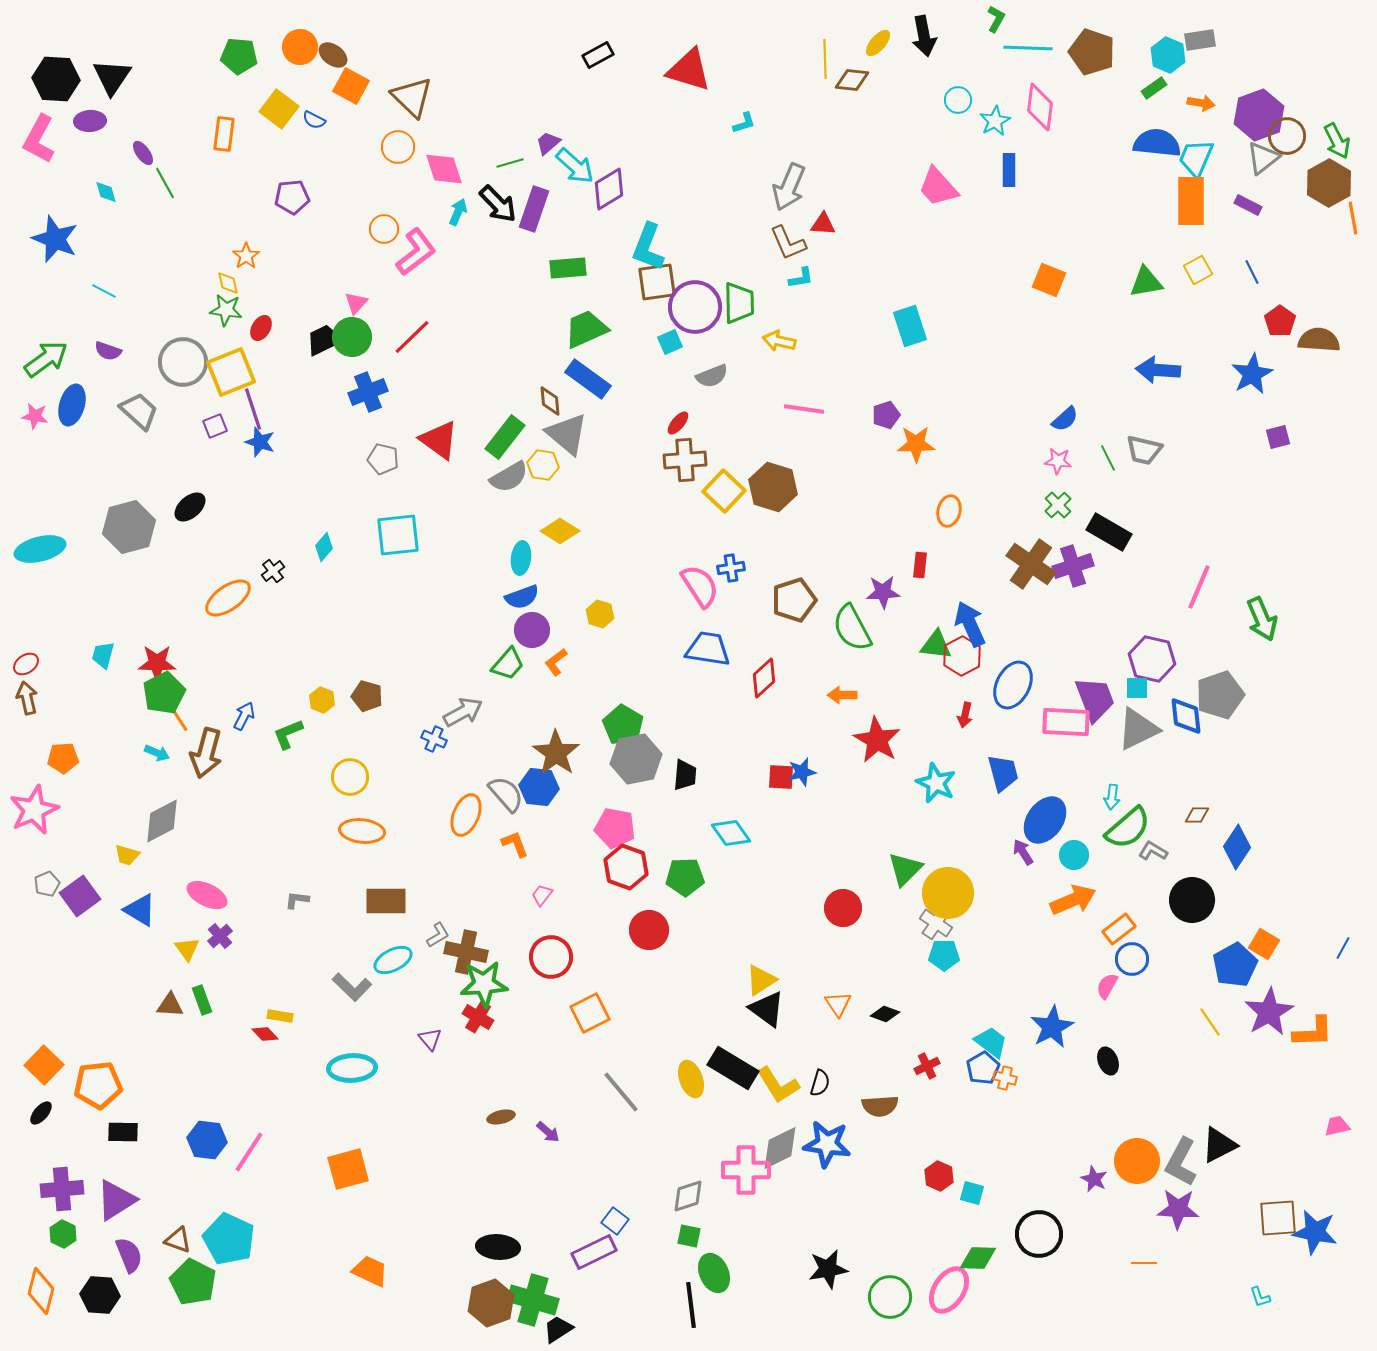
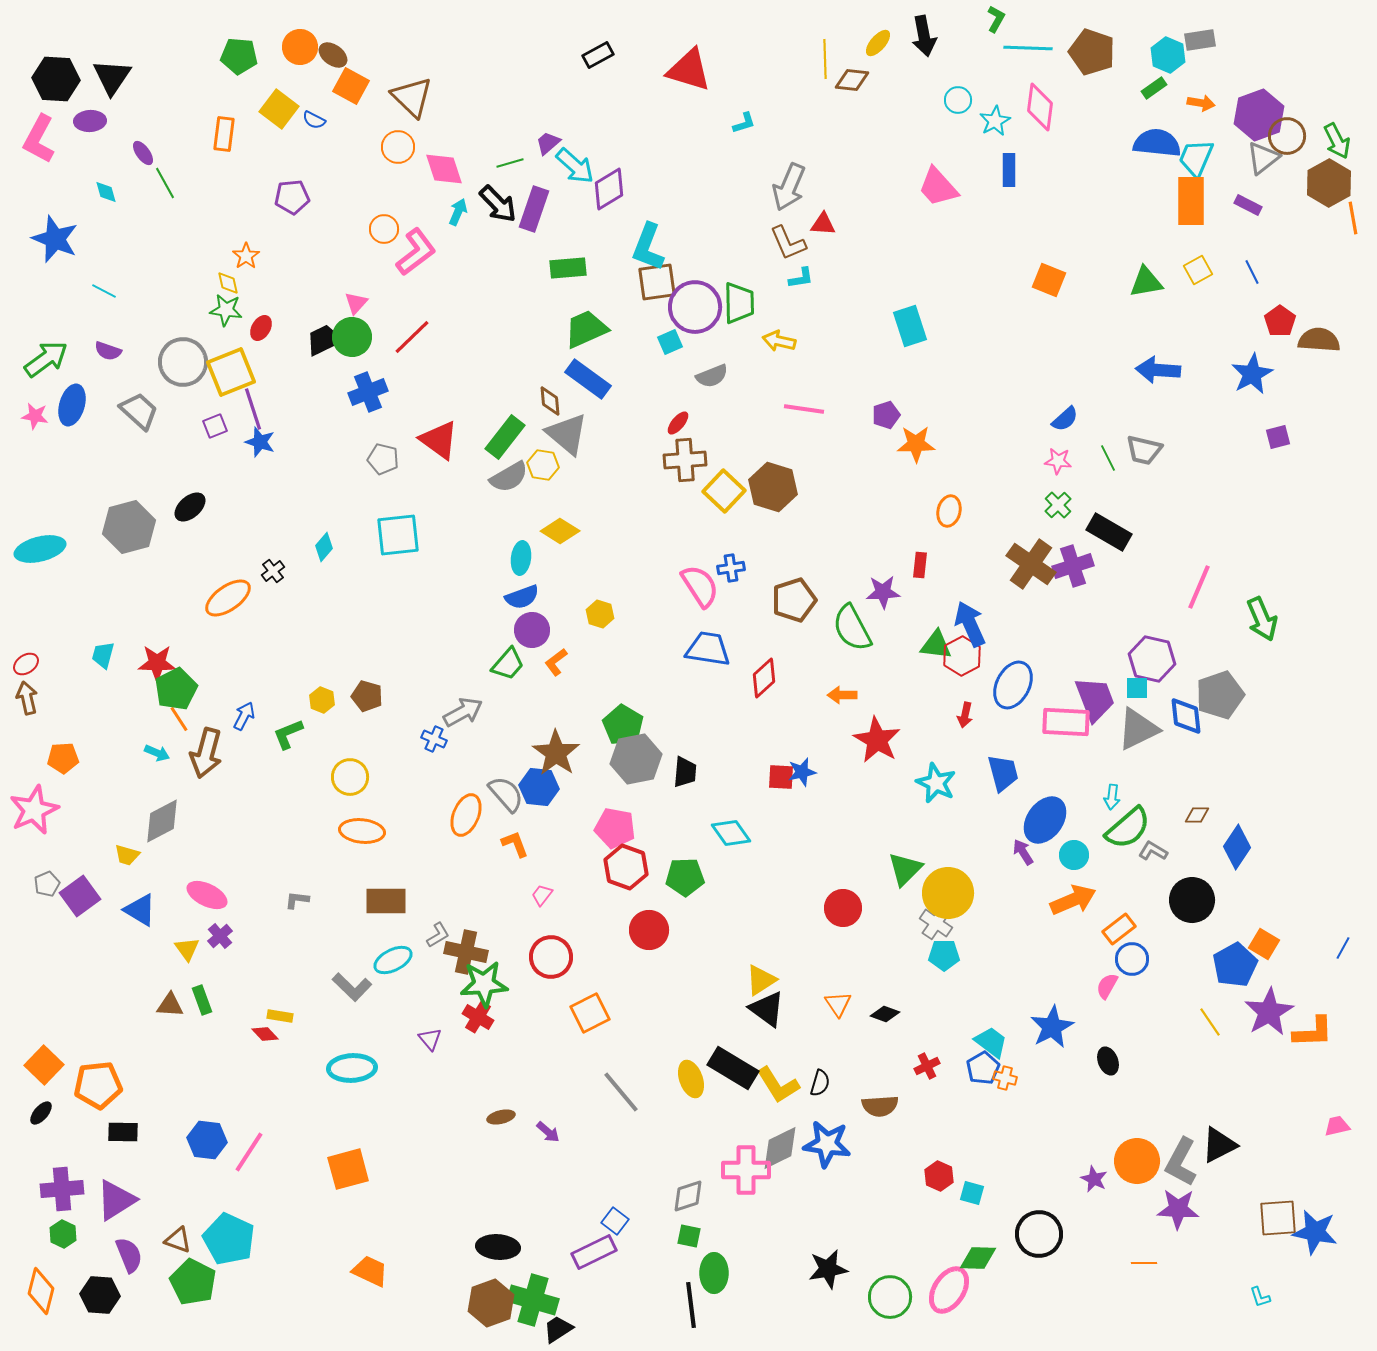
green pentagon at (164, 693): moved 12 px right, 4 px up
black trapezoid at (685, 775): moved 3 px up
green ellipse at (714, 1273): rotated 24 degrees clockwise
